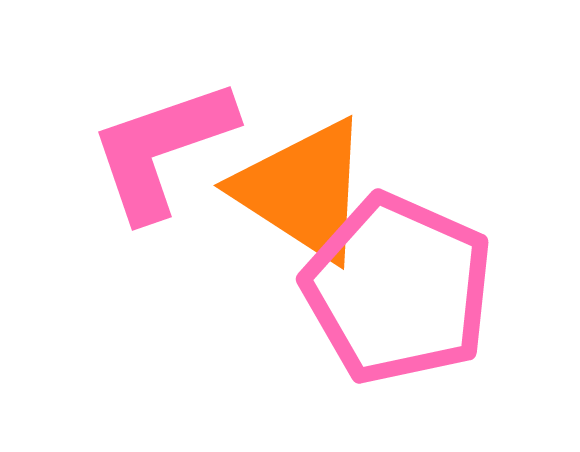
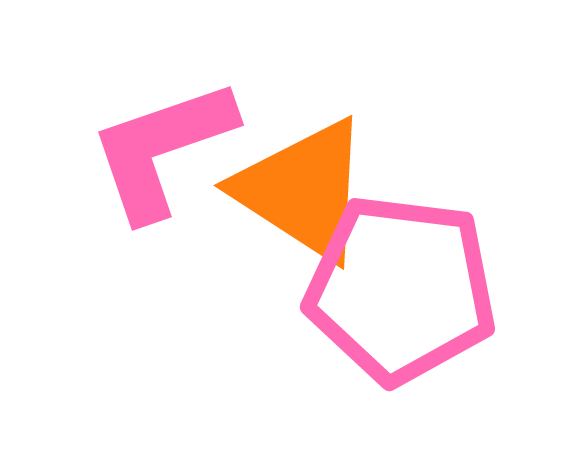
pink pentagon: moved 3 px right; rotated 17 degrees counterclockwise
